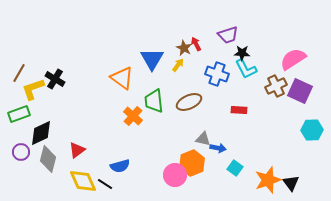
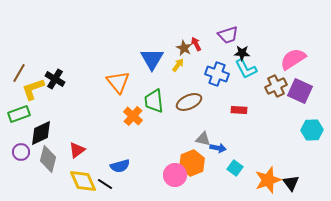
orange triangle: moved 4 px left, 4 px down; rotated 15 degrees clockwise
